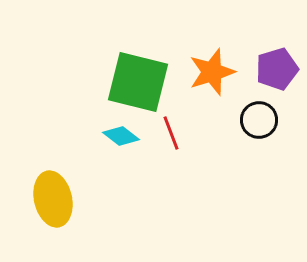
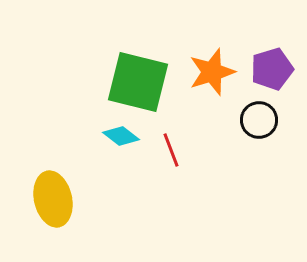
purple pentagon: moved 5 px left
red line: moved 17 px down
